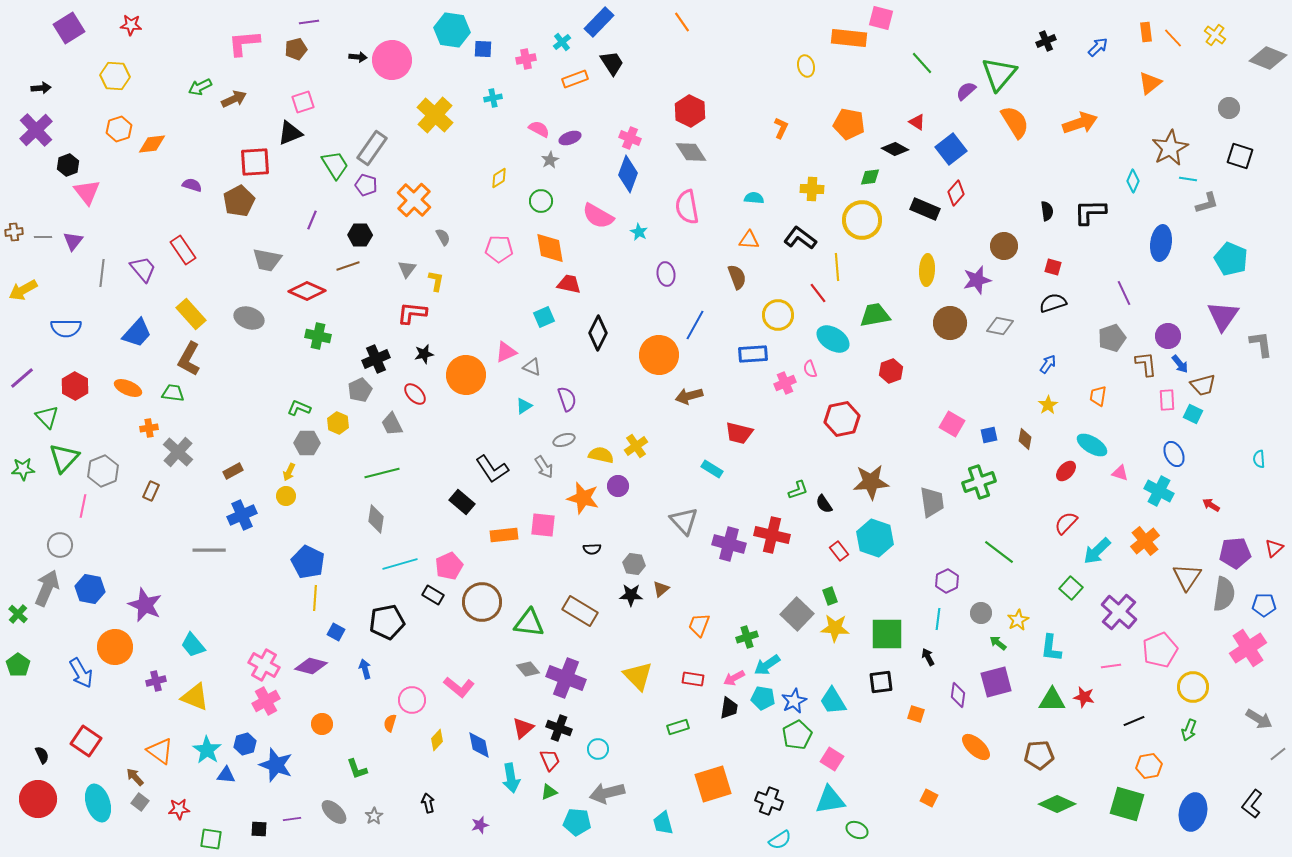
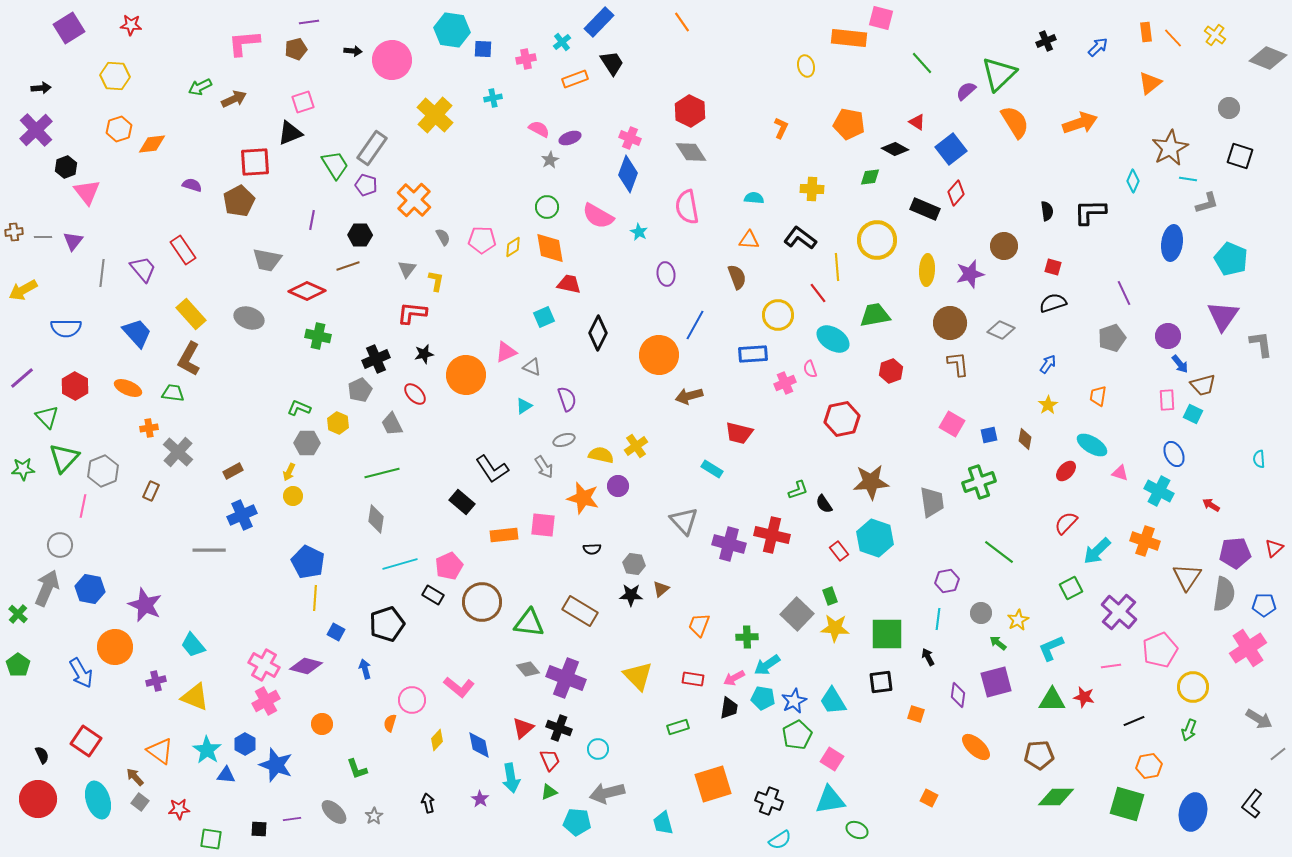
black arrow at (358, 57): moved 5 px left, 6 px up
green triangle at (999, 74): rotated 6 degrees clockwise
black hexagon at (68, 165): moved 2 px left, 2 px down
yellow diamond at (499, 178): moved 14 px right, 69 px down
green circle at (541, 201): moved 6 px right, 6 px down
purple line at (312, 220): rotated 12 degrees counterclockwise
yellow circle at (862, 220): moved 15 px right, 20 px down
blue ellipse at (1161, 243): moved 11 px right
pink pentagon at (499, 249): moved 17 px left, 9 px up
purple star at (977, 280): moved 7 px left, 6 px up
gray diamond at (1000, 326): moved 1 px right, 4 px down; rotated 12 degrees clockwise
blue trapezoid at (137, 333): rotated 84 degrees counterclockwise
brown L-shape at (1146, 364): moved 188 px left
yellow circle at (286, 496): moved 7 px right
orange cross at (1145, 541): rotated 32 degrees counterclockwise
purple hexagon at (947, 581): rotated 15 degrees clockwise
green square at (1071, 588): rotated 20 degrees clockwise
black pentagon at (387, 622): moved 2 px down; rotated 8 degrees counterclockwise
green cross at (747, 637): rotated 15 degrees clockwise
cyan L-shape at (1051, 648): rotated 60 degrees clockwise
purple diamond at (311, 666): moved 5 px left
blue hexagon at (245, 744): rotated 15 degrees counterclockwise
cyan ellipse at (98, 803): moved 3 px up
green diamond at (1057, 804): moved 1 px left, 7 px up; rotated 24 degrees counterclockwise
purple star at (480, 825): moved 26 px up; rotated 24 degrees counterclockwise
